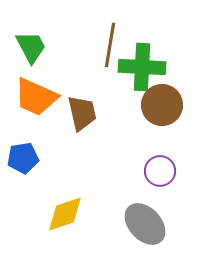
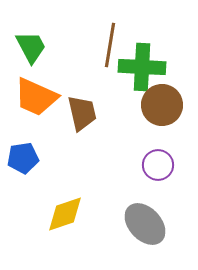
purple circle: moved 2 px left, 6 px up
